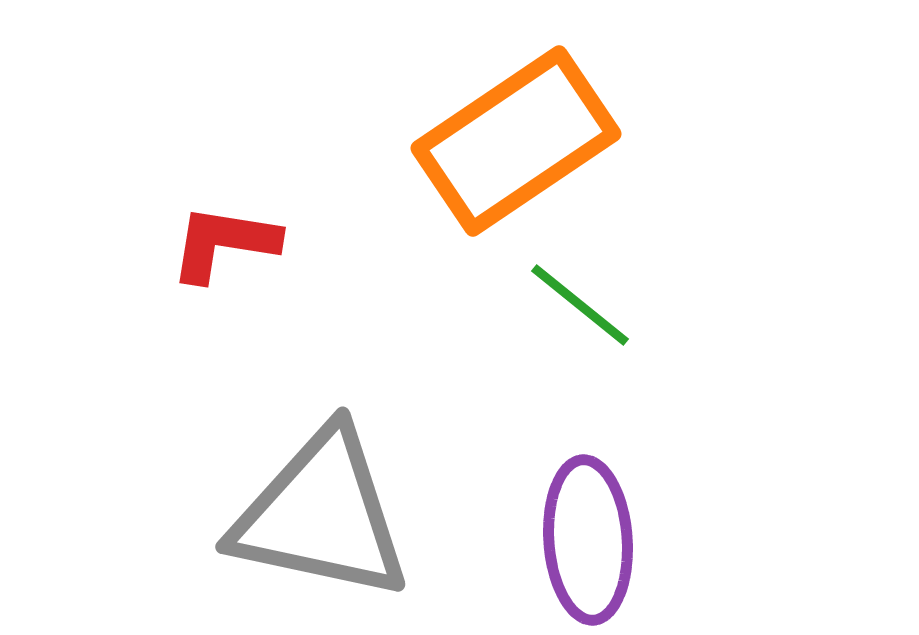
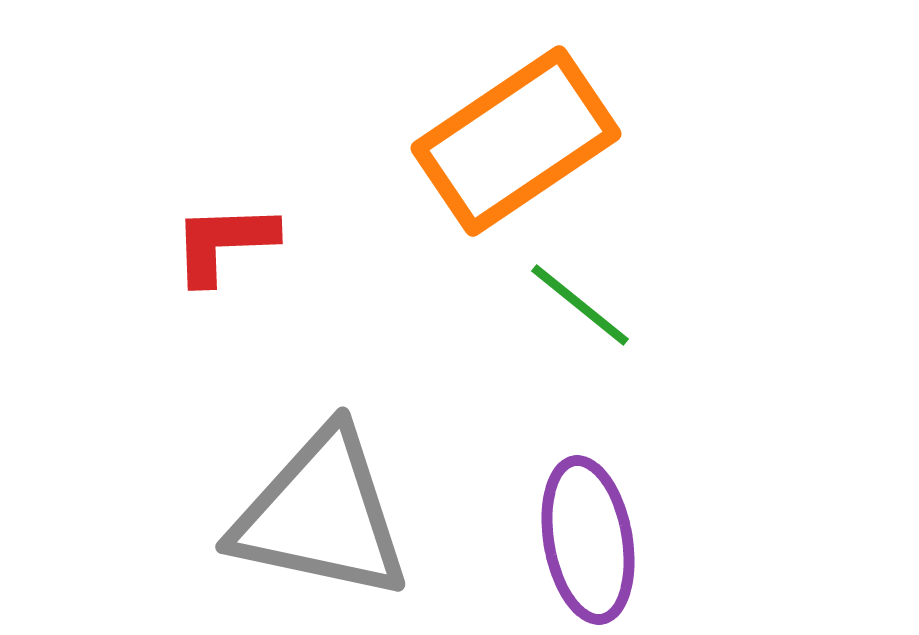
red L-shape: rotated 11 degrees counterclockwise
purple ellipse: rotated 6 degrees counterclockwise
